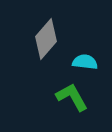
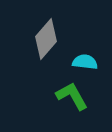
green L-shape: moved 1 px up
